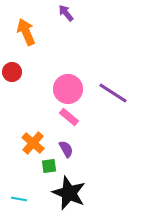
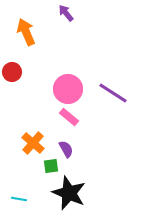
green square: moved 2 px right
